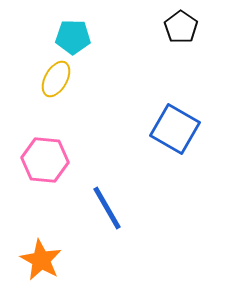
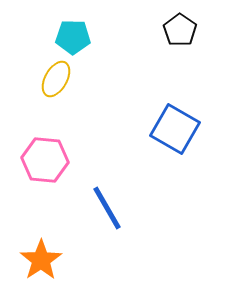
black pentagon: moved 1 px left, 3 px down
orange star: rotated 9 degrees clockwise
